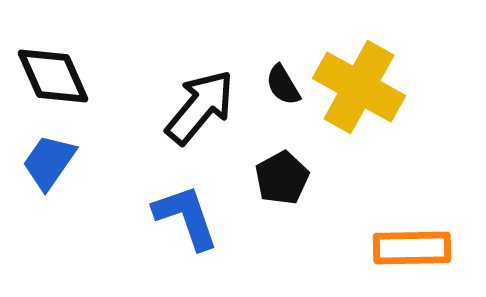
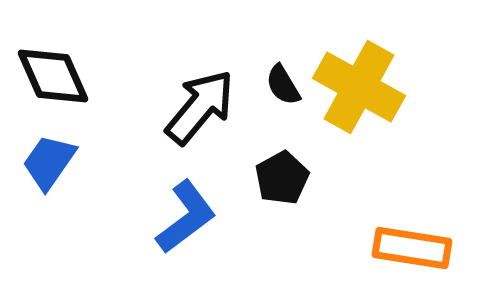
blue L-shape: rotated 72 degrees clockwise
orange rectangle: rotated 10 degrees clockwise
